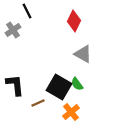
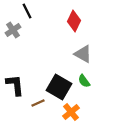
green semicircle: moved 7 px right, 3 px up
